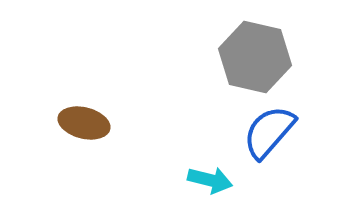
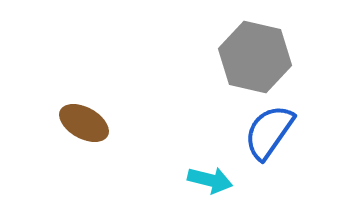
brown ellipse: rotated 15 degrees clockwise
blue semicircle: rotated 6 degrees counterclockwise
